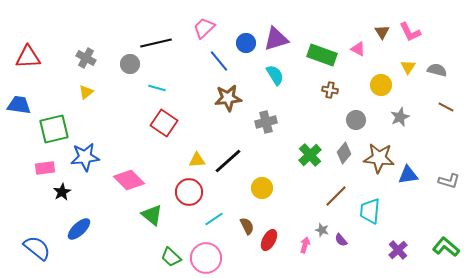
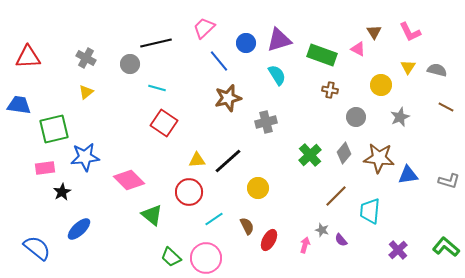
brown triangle at (382, 32): moved 8 px left
purple triangle at (276, 39): moved 3 px right, 1 px down
cyan semicircle at (275, 75): moved 2 px right
brown star at (228, 98): rotated 8 degrees counterclockwise
gray circle at (356, 120): moved 3 px up
yellow circle at (262, 188): moved 4 px left
